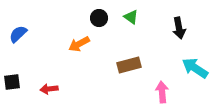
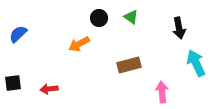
cyan arrow: moved 1 px right, 5 px up; rotated 32 degrees clockwise
black square: moved 1 px right, 1 px down
